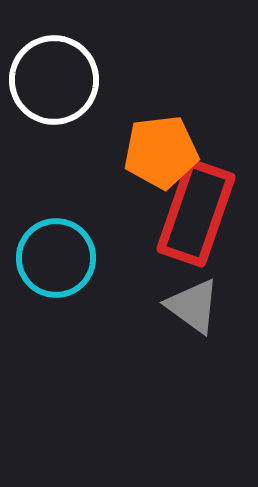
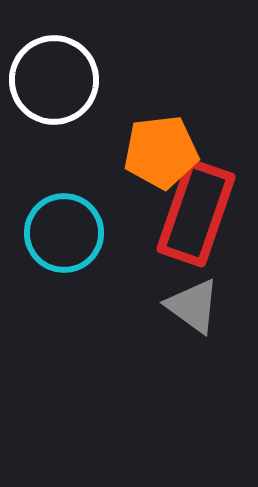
cyan circle: moved 8 px right, 25 px up
